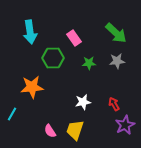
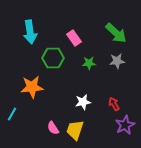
pink semicircle: moved 3 px right, 3 px up
